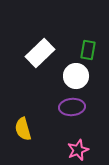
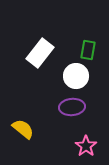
white rectangle: rotated 8 degrees counterclockwise
yellow semicircle: rotated 145 degrees clockwise
pink star: moved 8 px right, 4 px up; rotated 15 degrees counterclockwise
